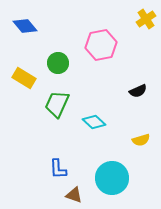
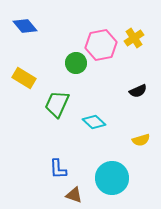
yellow cross: moved 12 px left, 19 px down
green circle: moved 18 px right
